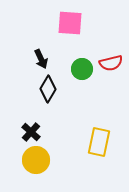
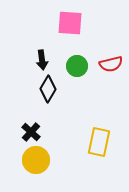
black arrow: moved 1 px right, 1 px down; rotated 18 degrees clockwise
red semicircle: moved 1 px down
green circle: moved 5 px left, 3 px up
